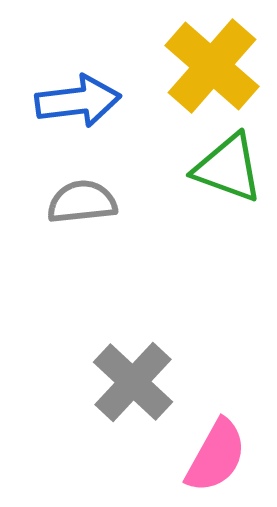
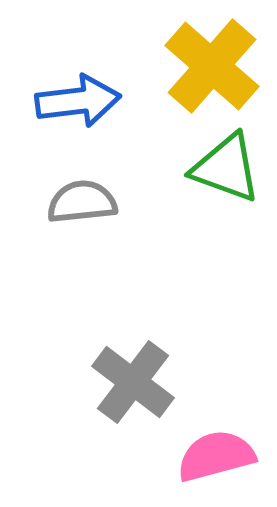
green triangle: moved 2 px left
gray cross: rotated 6 degrees counterclockwise
pink semicircle: rotated 134 degrees counterclockwise
